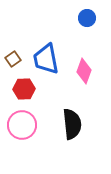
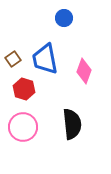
blue circle: moved 23 px left
blue trapezoid: moved 1 px left
red hexagon: rotated 20 degrees clockwise
pink circle: moved 1 px right, 2 px down
